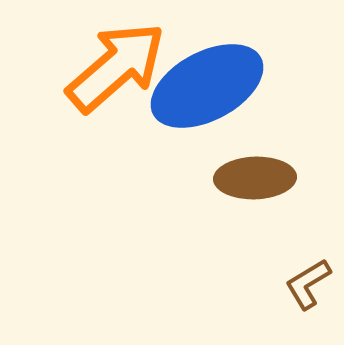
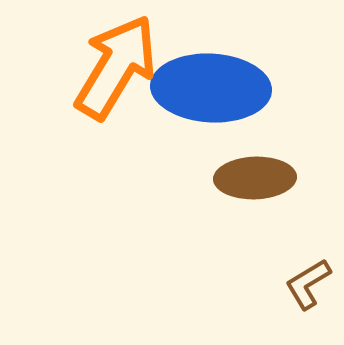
orange arrow: rotated 18 degrees counterclockwise
blue ellipse: moved 4 px right, 2 px down; rotated 31 degrees clockwise
